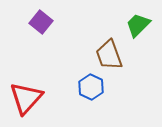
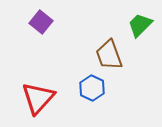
green trapezoid: moved 2 px right
blue hexagon: moved 1 px right, 1 px down
red triangle: moved 12 px right
